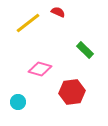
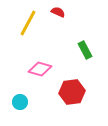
yellow line: rotated 24 degrees counterclockwise
green rectangle: rotated 18 degrees clockwise
cyan circle: moved 2 px right
